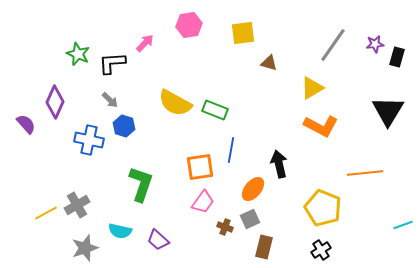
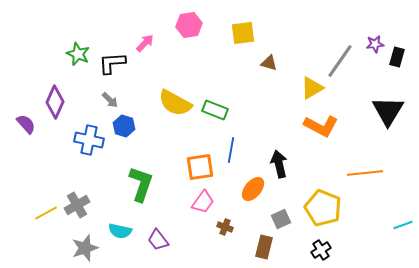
gray line: moved 7 px right, 16 px down
gray square: moved 31 px right
purple trapezoid: rotated 10 degrees clockwise
